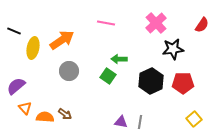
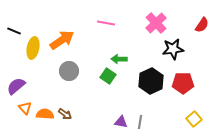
orange semicircle: moved 3 px up
